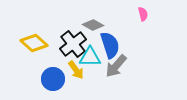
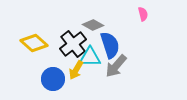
yellow arrow: rotated 66 degrees clockwise
